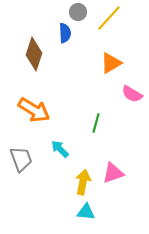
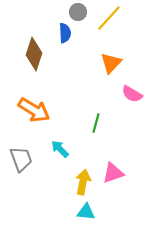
orange triangle: rotated 15 degrees counterclockwise
